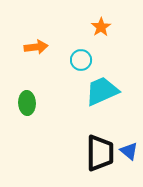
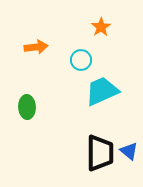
green ellipse: moved 4 px down
